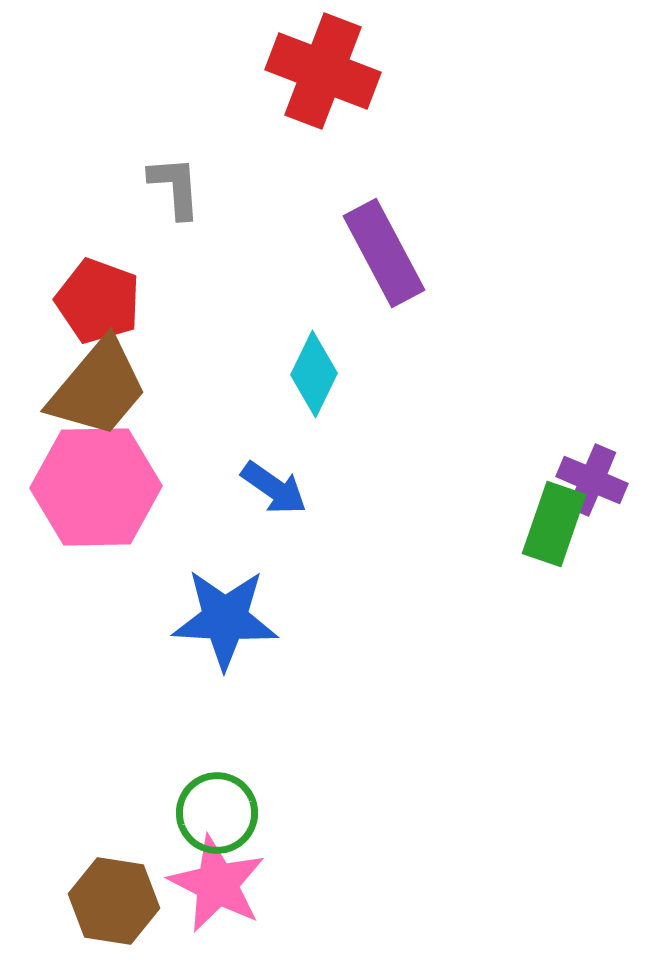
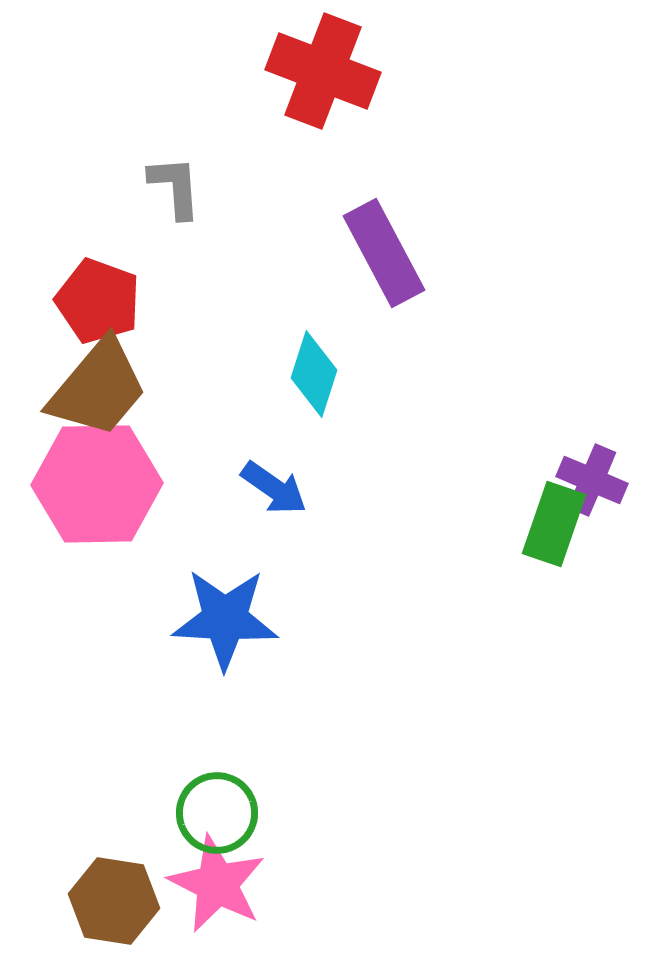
cyan diamond: rotated 8 degrees counterclockwise
pink hexagon: moved 1 px right, 3 px up
